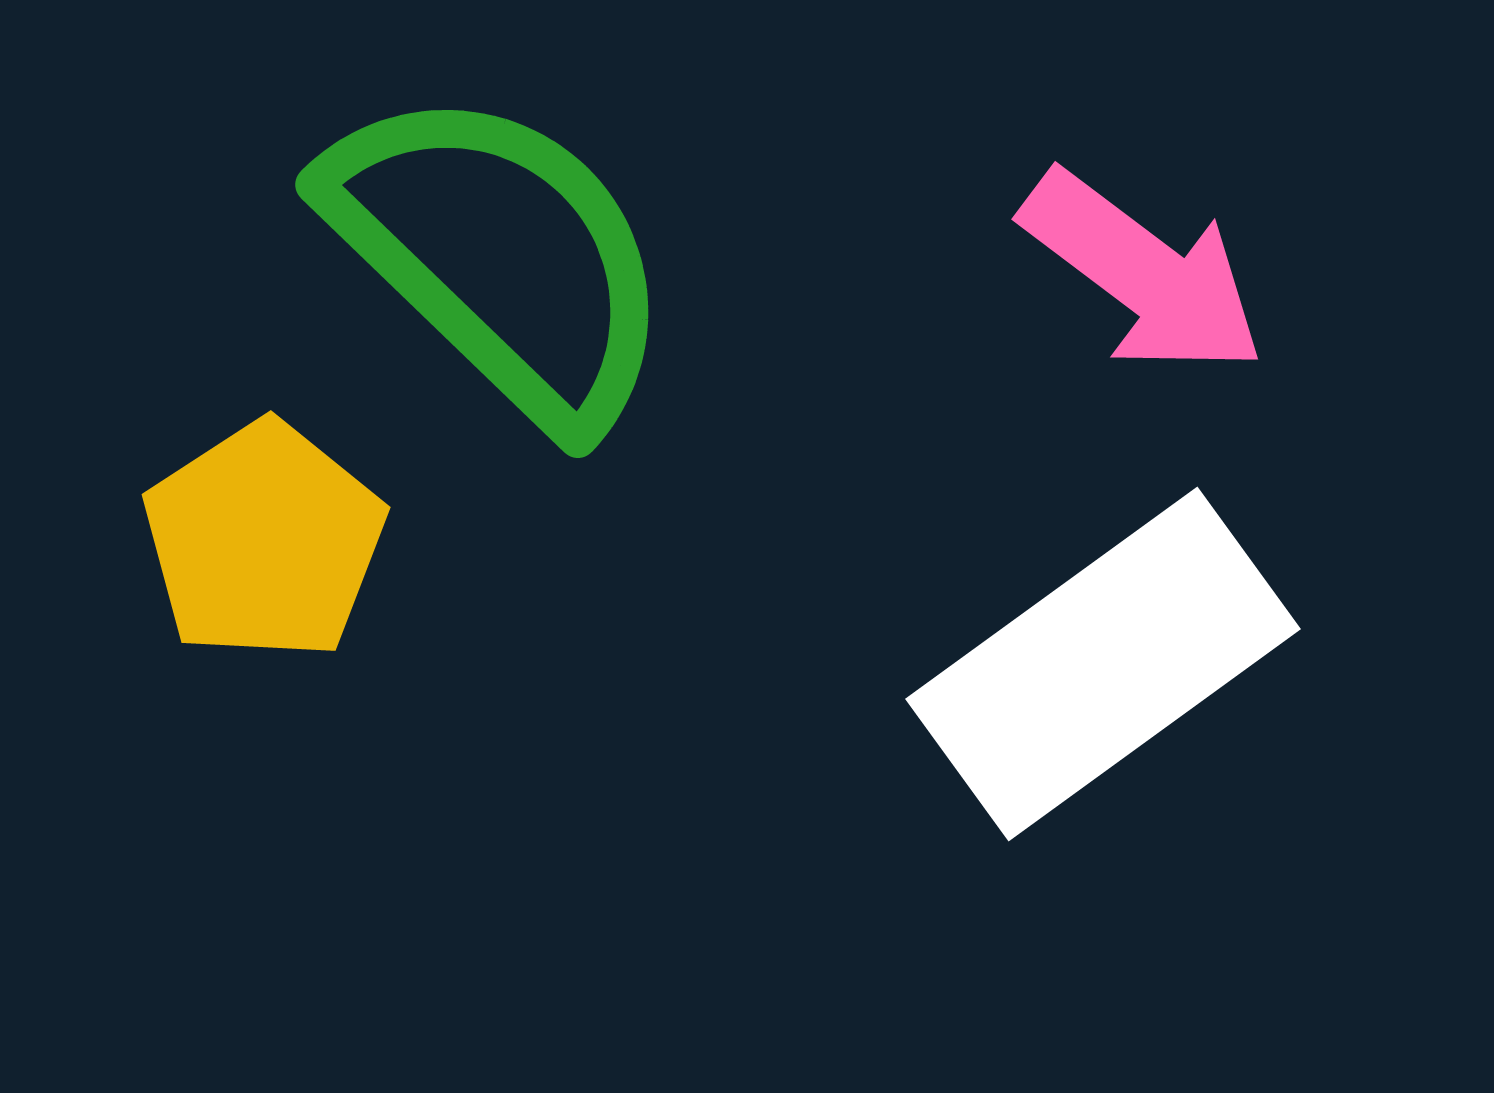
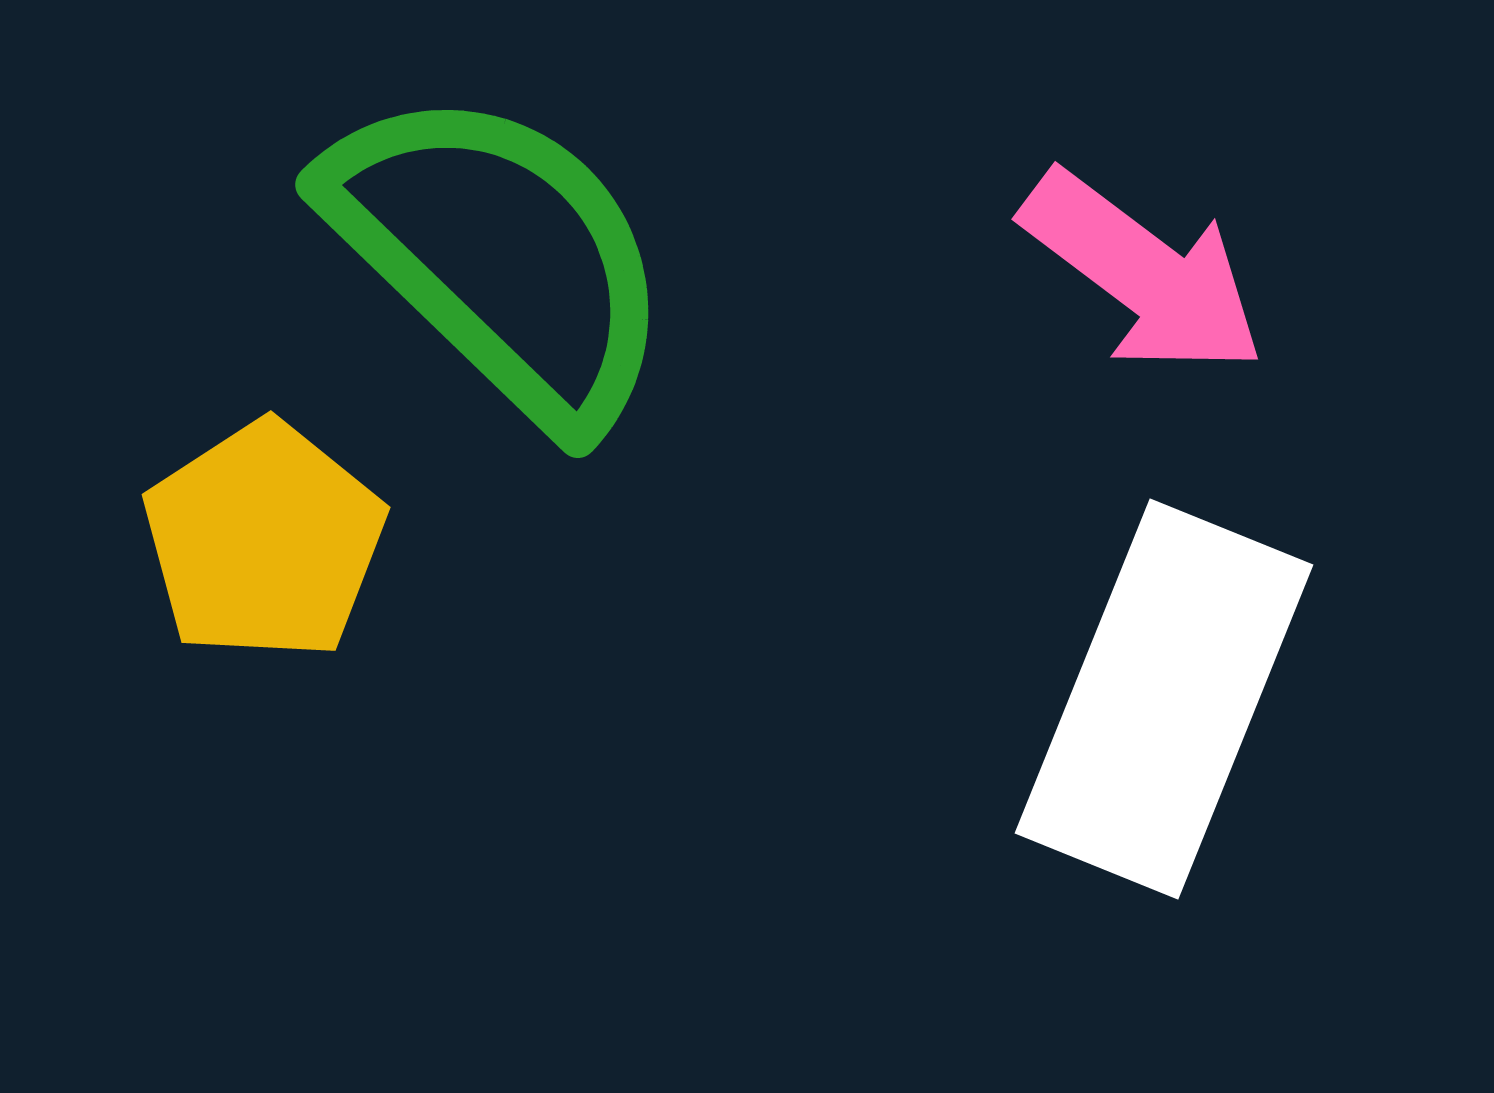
white rectangle: moved 61 px right, 35 px down; rotated 32 degrees counterclockwise
